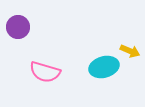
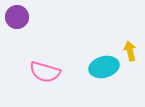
purple circle: moved 1 px left, 10 px up
yellow arrow: rotated 126 degrees counterclockwise
